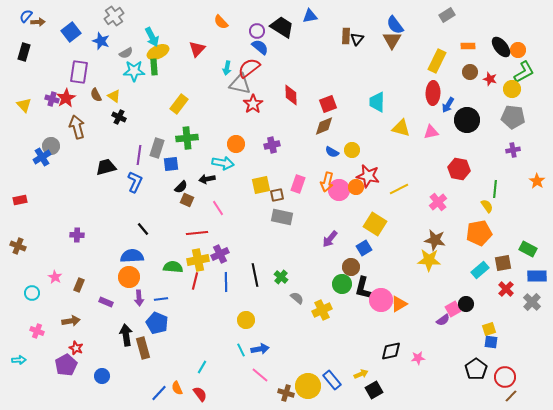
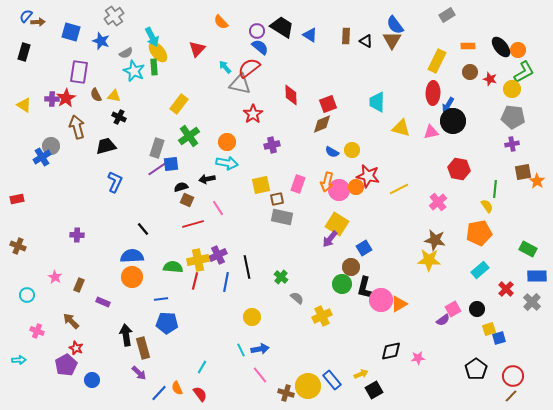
blue triangle at (310, 16): moved 19 px down; rotated 42 degrees clockwise
blue square at (71, 32): rotated 36 degrees counterclockwise
black triangle at (357, 39): moved 9 px right, 2 px down; rotated 40 degrees counterclockwise
yellow ellipse at (158, 52): rotated 75 degrees clockwise
cyan arrow at (227, 68): moved 2 px left, 1 px up; rotated 128 degrees clockwise
cyan star at (134, 71): rotated 25 degrees clockwise
yellow triangle at (114, 96): rotated 24 degrees counterclockwise
purple cross at (52, 99): rotated 16 degrees counterclockwise
red star at (253, 104): moved 10 px down
yellow triangle at (24, 105): rotated 14 degrees counterclockwise
black circle at (467, 120): moved 14 px left, 1 px down
brown diamond at (324, 126): moved 2 px left, 2 px up
green cross at (187, 138): moved 2 px right, 2 px up; rotated 30 degrees counterclockwise
orange circle at (236, 144): moved 9 px left, 2 px up
purple cross at (513, 150): moved 1 px left, 6 px up
purple line at (139, 155): moved 18 px right, 14 px down; rotated 48 degrees clockwise
cyan arrow at (223, 163): moved 4 px right
black trapezoid at (106, 167): moved 21 px up
blue L-shape at (135, 182): moved 20 px left
black semicircle at (181, 187): rotated 152 degrees counterclockwise
brown square at (277, 195): moved 4 px down
red rectangle at (20, 200): moved 3 px left, 1 px up
yellow square at (375, 224): moved 38 px left
red line at (197, 233): moved 4 px left, 9 px up; rotated 10 degrees counterclockwise
purple cross at (220, 254): moved 2 px left, 1 px down
brown square at (503, 263): moved 20 px right, 91 px up
black line at (255, 275): moved 8 px left, 8 px up
orange circle at (129, 277): moved 3 px right
blue line at (226, 282): rotated 12 degrees clockwise
black L-shape at (363, 288): moved 2 px right
cyan circle at (32, 293): moved 5 px left, 2 px down
purple arrow at (139, 298): moved 75 px down; rotated 42 degrees counterclockwise
purple rectangle at (106, 302): moved 3 px left
black circle at (466, 304): moved 11 px right, 5 px down
yellow cross at (322, 310): moved 6 px down
yellow circle at (246, 320): moved 6 px right, 3 px up
brown arrow at (71, 321): rotated 126 degrees counterclockwise
blue pentagon at (157, 323): moved 10 px right; rotated 20 degrees counterclockwise
blue square at (491, 342): moved 8 px right, 4 px up; rotated 24 degrees counterclockwise
pink line at (260, 375): rotated 12 degrees clockwise
blue circle at (102, 376): moved 10 px left, 4 px down
red circle at (505, 377): moved 8 px right, 1 px up
